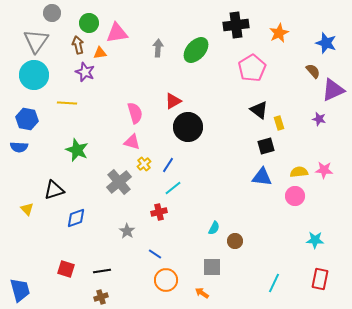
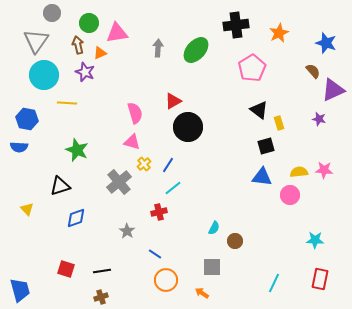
orange triangle at (100, 53): rotated 16 degrees counterclockwise
cyan circle at (34, 75): moved 10 px right
black triangle at (54, 190): moved 6 px right, 4 px up
pink circle at (295, 196): moved 5 px left, 1 px up
